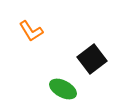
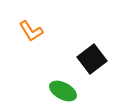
green ellipse: moved 2 px down
